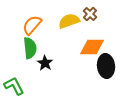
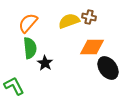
brown cross: moved 1 px left, 3 px down; rotated 32 degrees counterclockwise
orange semicircle: moved 4 px left, 2 px up
black ellipse: moved 2 px right, 2 px down; rotated 30 degrees counterclockwise
